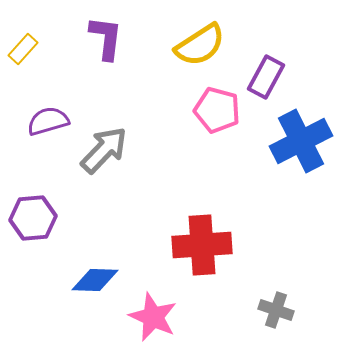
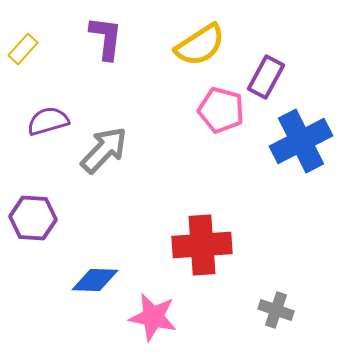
pink pentagon: moved 4 px right
purple hexagon: rotated 9 degrees clockwise
pink star: rotated 12 degrees counterclockwise
